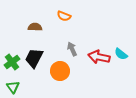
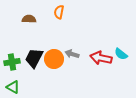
orange semicircle: moved 5 px left, 4 px up; rotated 80 degrees clockwise
brown semicircle: moved 6 px left, 8 px up
gray arrow: moved 5 px down; rotated 48 degrees counterclockwise
red arrow: moved 2 px right, 1 px down
green cross: rotated 28 degrees clockwise
orange circle: moved 6 px left, 12 px up
green triangle: rotated 24 degrees counterclockwise
